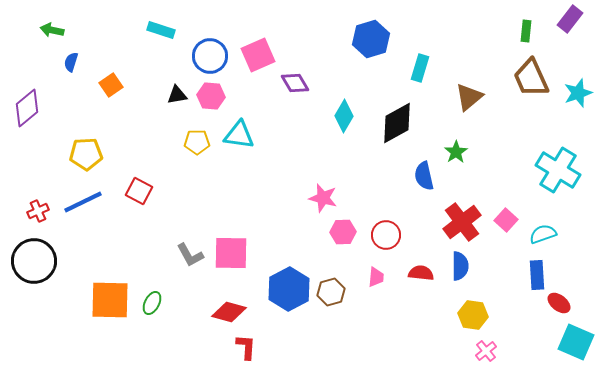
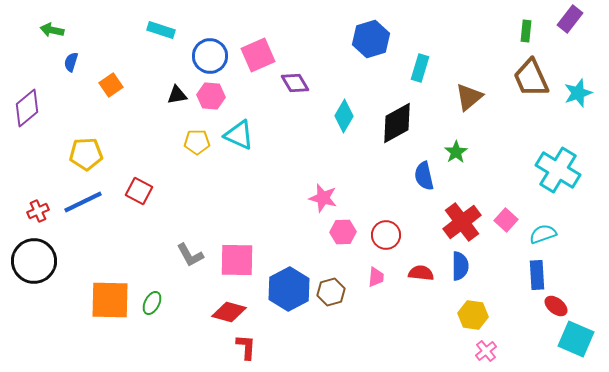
cyan triangle at (239, 135): rotated 16 degrees clockwise
pink square at (231, 253): moved 6 px right, 7 px down
red ellipse at (559, 303): moved 3 px left, 3 px down
cyan square at (576, 342): moved 3 px up
